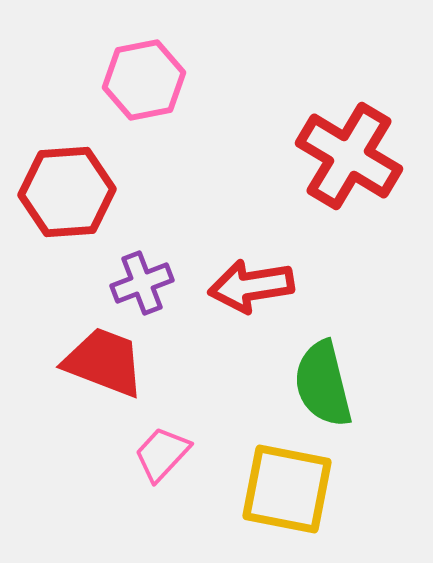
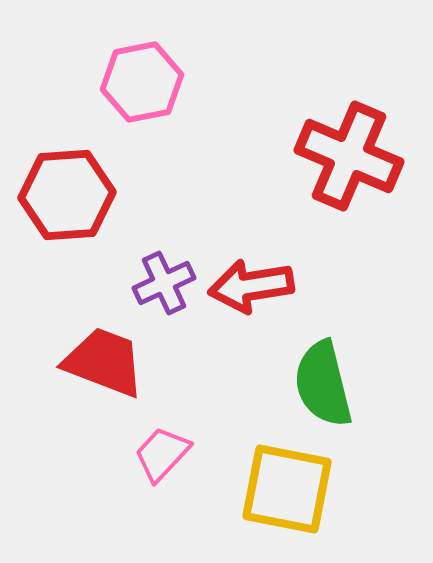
pink hexagon: moved 2 px left, 2 px down
red cross: rotated 8 degrees counterclockwise
red hexagon: moved 3 px down
purple cross: moved 22 px right; rotated 4 degrees counterclockwise
